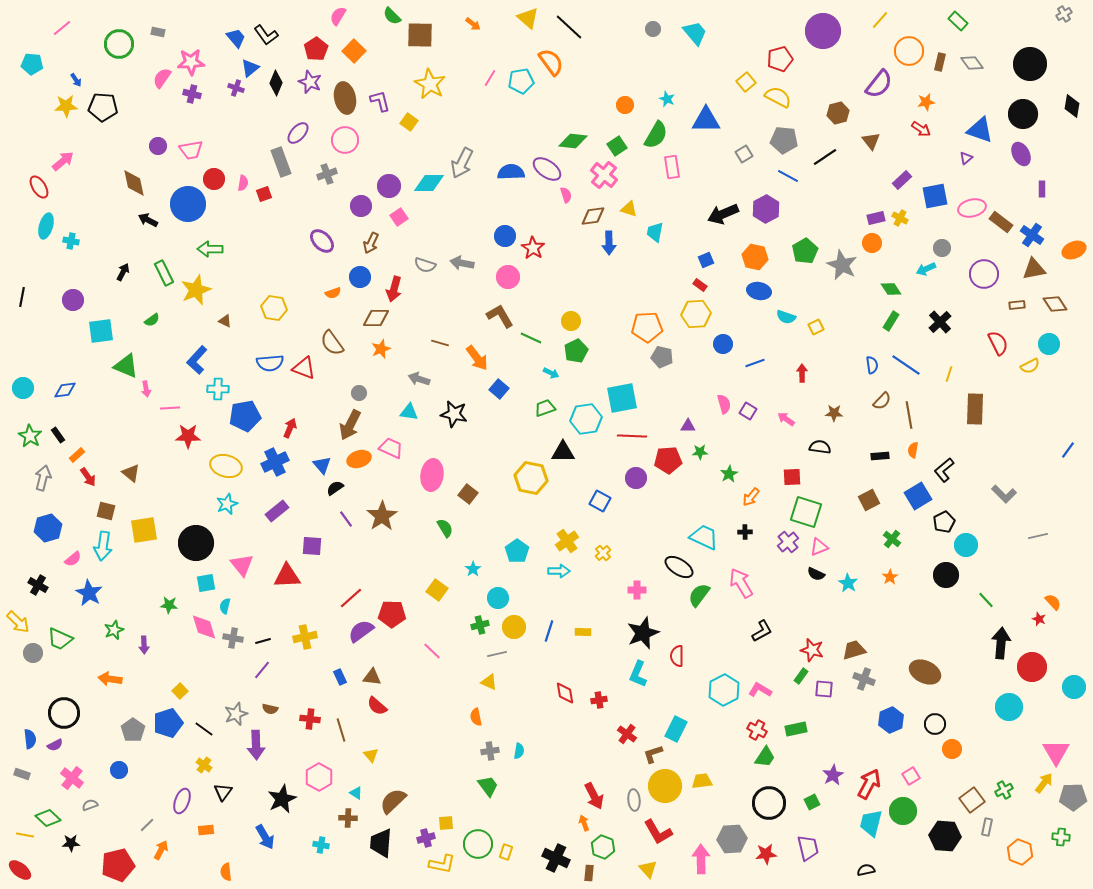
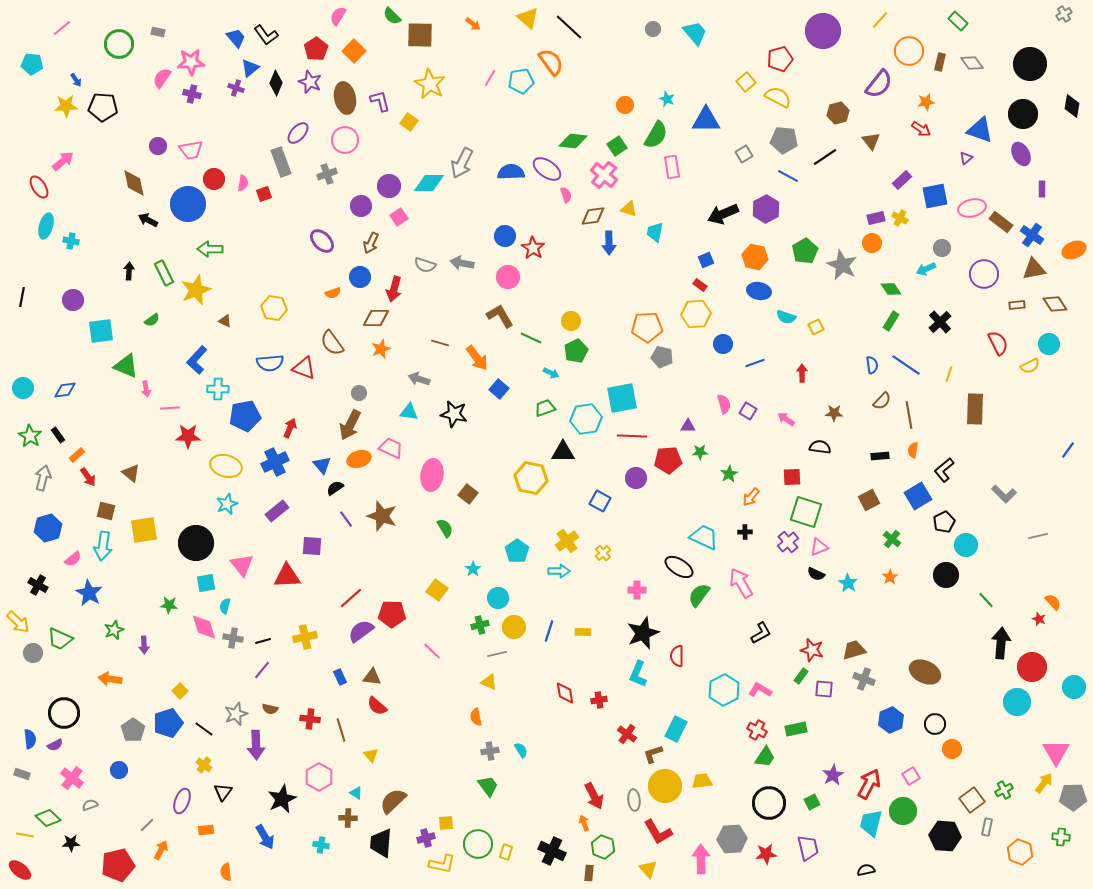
black arrow at (123, 272): moved 6 px right, 1 px up; rotated 24 degrees counterclockwise
brown star at (382, 516): rotated 20 degrees counterclockwise
black L-shape at (762, 631): moved 1 px left, 2 px down
cyan circle at (1009, 707): moved 8 px right, 5 px up
cyan semicircle at (519, 751): moved 2 px right, 1 px up; rotated 42 degrees counterclockwise
black cross at (556, 858): moved 4 px left, 7 px up
